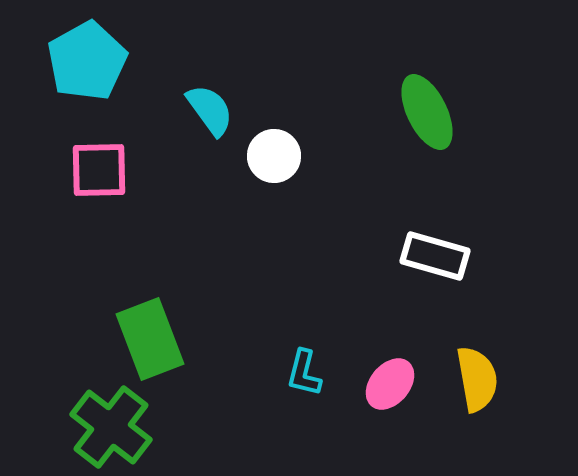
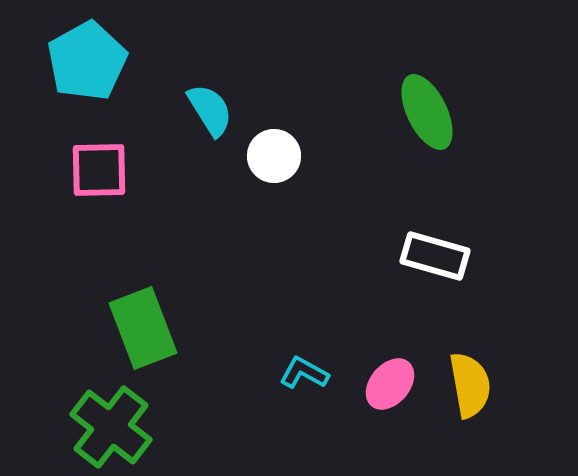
cyan semicircle: rotated 4 degrees clockwise
green rectangle: moved 7 px left, 11 px up
cyan L-shape: rotated 105 degrees clockwise
yellow semicircle: moved 7 px left, 6 px down
